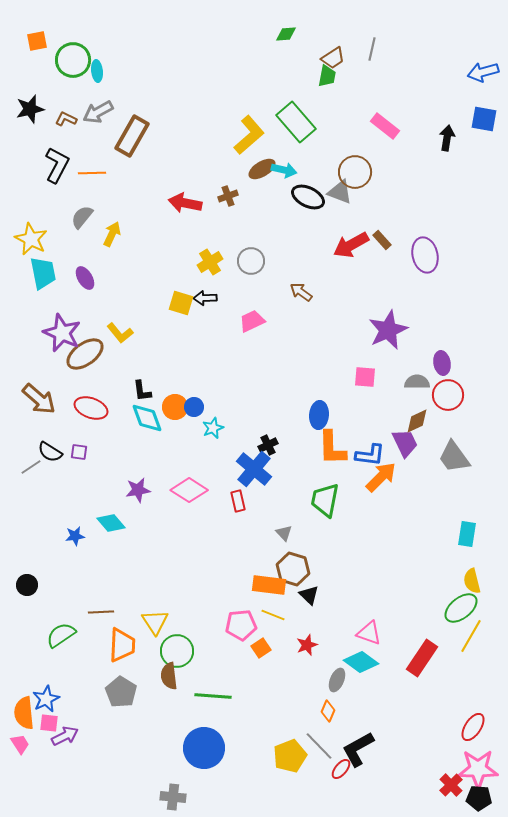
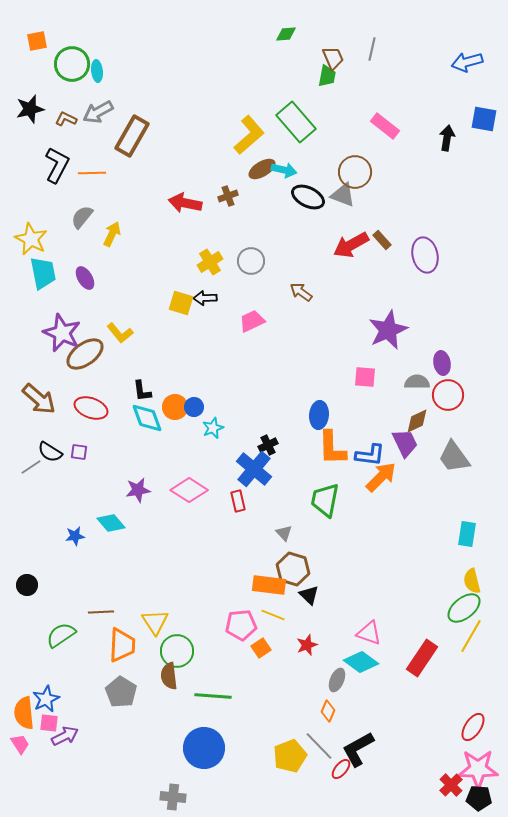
brown trapezoid at (333, 58): rotated 80 degrees counterclockwise
green circle at (73, 60): moved 1 px left, 4 px down
blue arrow at (483, 72): moved 16 px left, 10 px up
gray triangle at (340, 192): moved 3 px right, 3 px down
green ellipse at (461, 608): moved 3 px right
